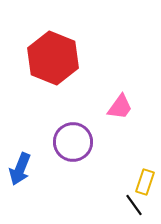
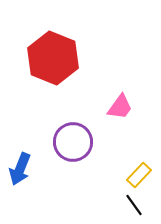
yellow rectangle: moved 6 px left, 7 px up; rotated 25 degrees clockwise
